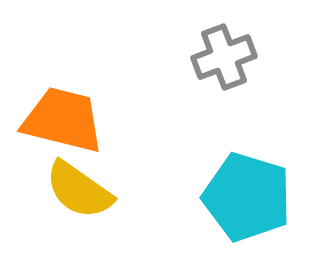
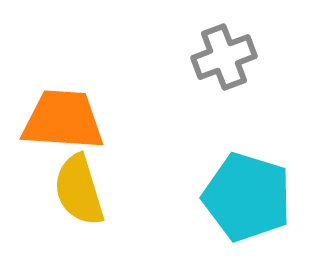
orange trapezoid: rotated 10 degrees counterclockwise
yellow semicircle: rotated 38 degrees clockwise
